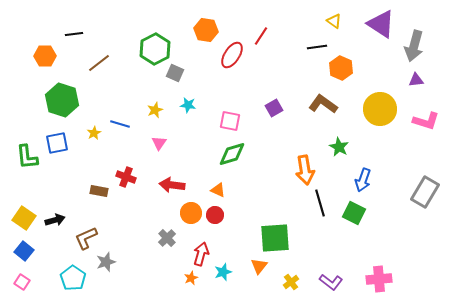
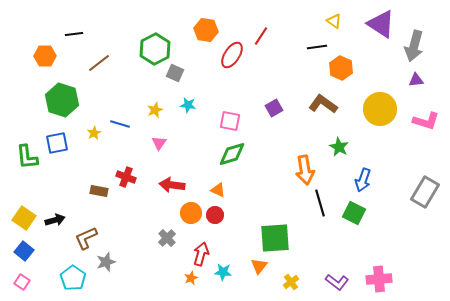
cyan star at (223, 272): rotated 24 degrees clockwise
purple L-shape at (331, 282): moved 6 px right
